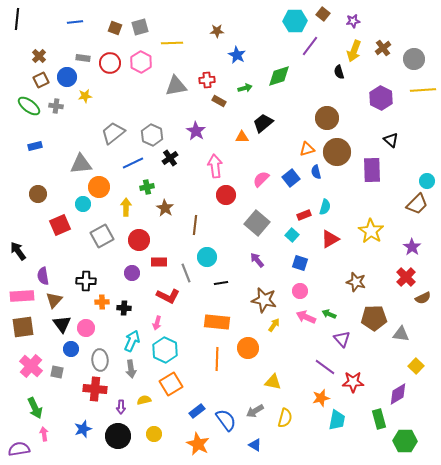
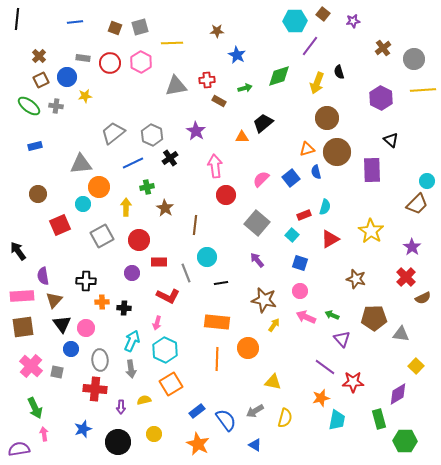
yellow arrow at (354, 51): moved 37 px left, 32 px down
brown star at (356, 282): moved 3 px up
green arrow at (329, 314): moved 3 px right, 1 px down
black circle at (118, 436): moved 6 px down
